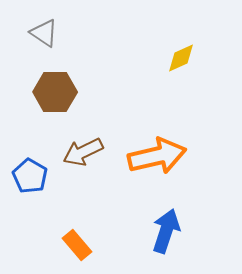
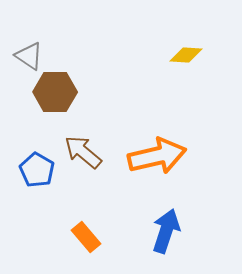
gray triangle: moved 15 px left, 23 px down
yellow diamond: moved 5 px right, 3 px up; rotated 28 degrees clockwise
brown arrow: rotated 66 degrees clockwise
blue pentagon: moved 7 px right, 6 px up
orange rectangle: moved 9 px right, 8 px up
